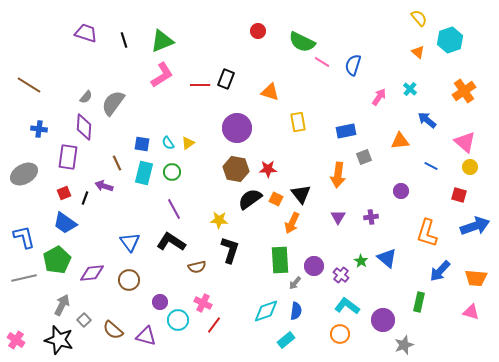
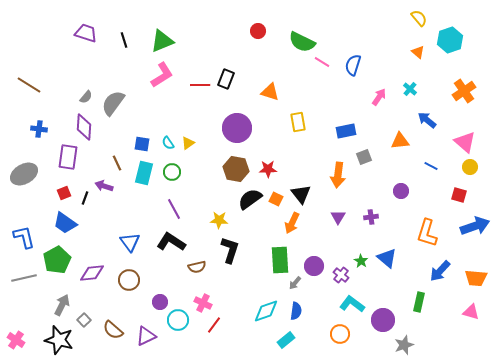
cyan L-shape at (347, 306): moved 5 px right, 2 px up
purple triangle at (146, 336): rotated 40 degrees counterclockwise
